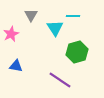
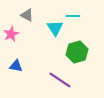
gray triangle: moved 4 px left; rotated 32 degrees counterclockwise
